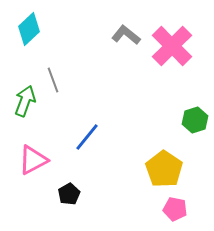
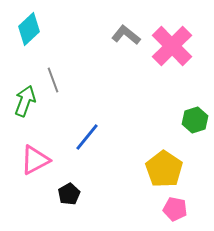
pink triangle: moved 2 px right
